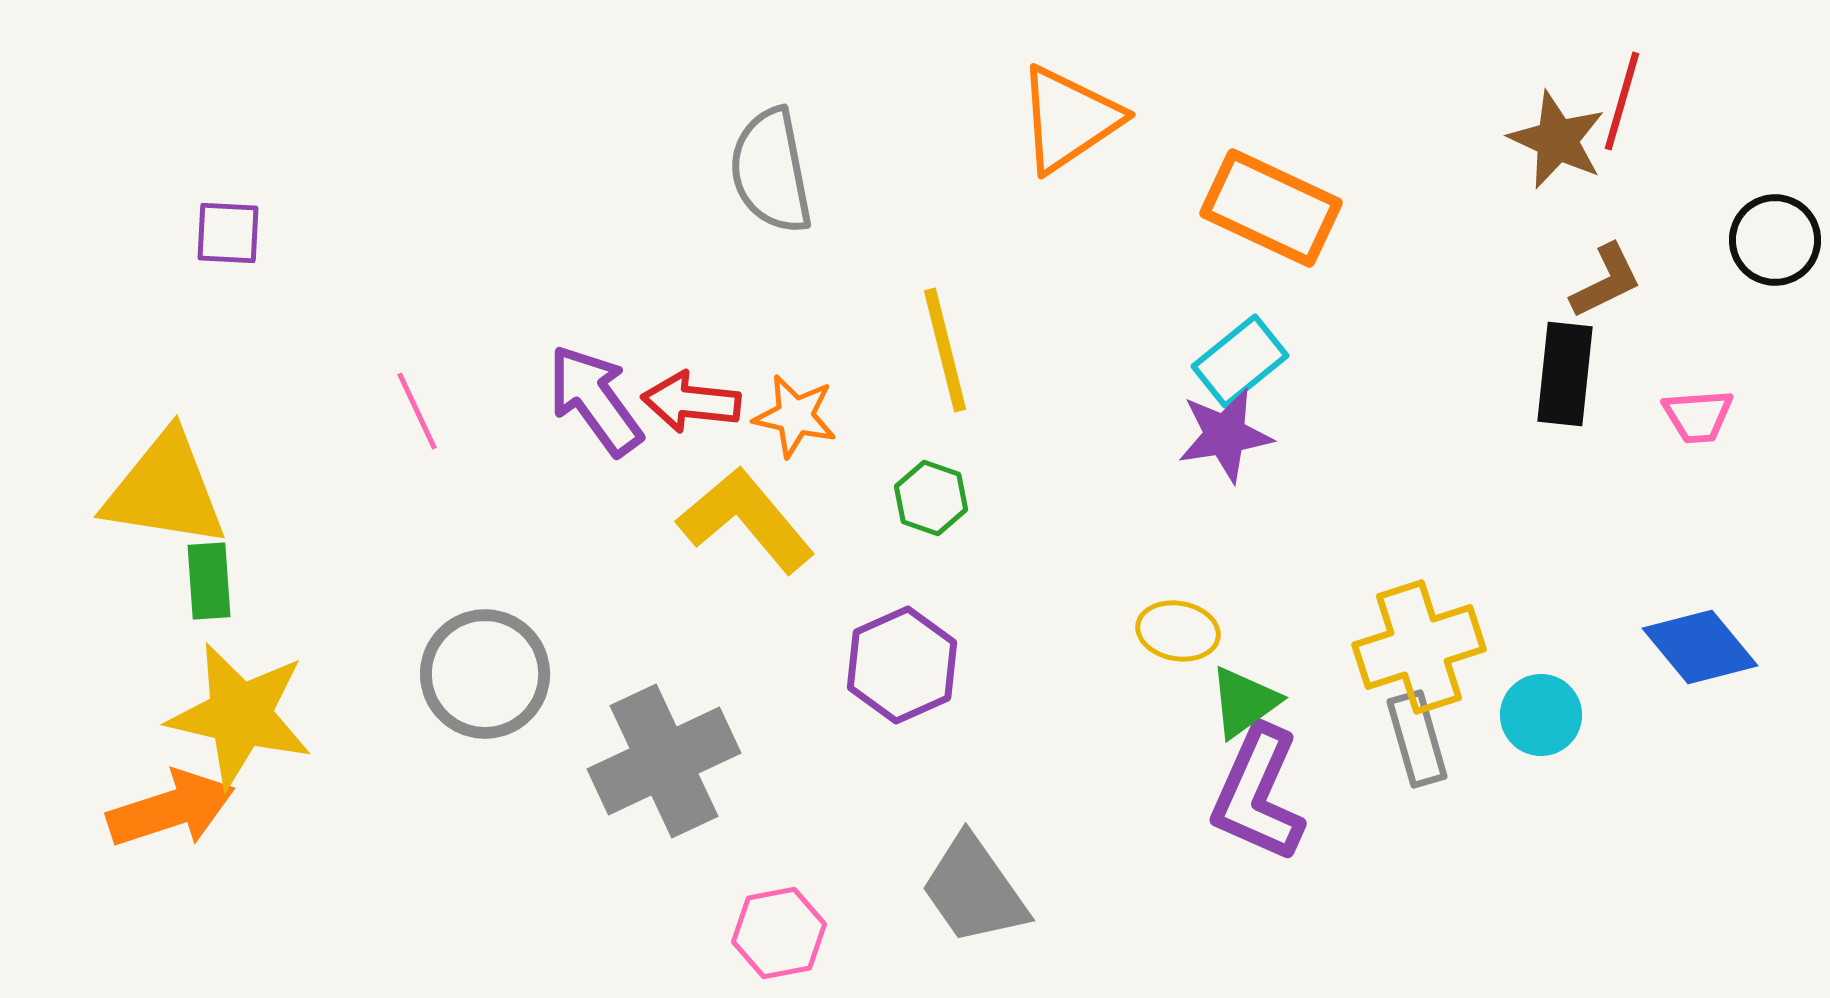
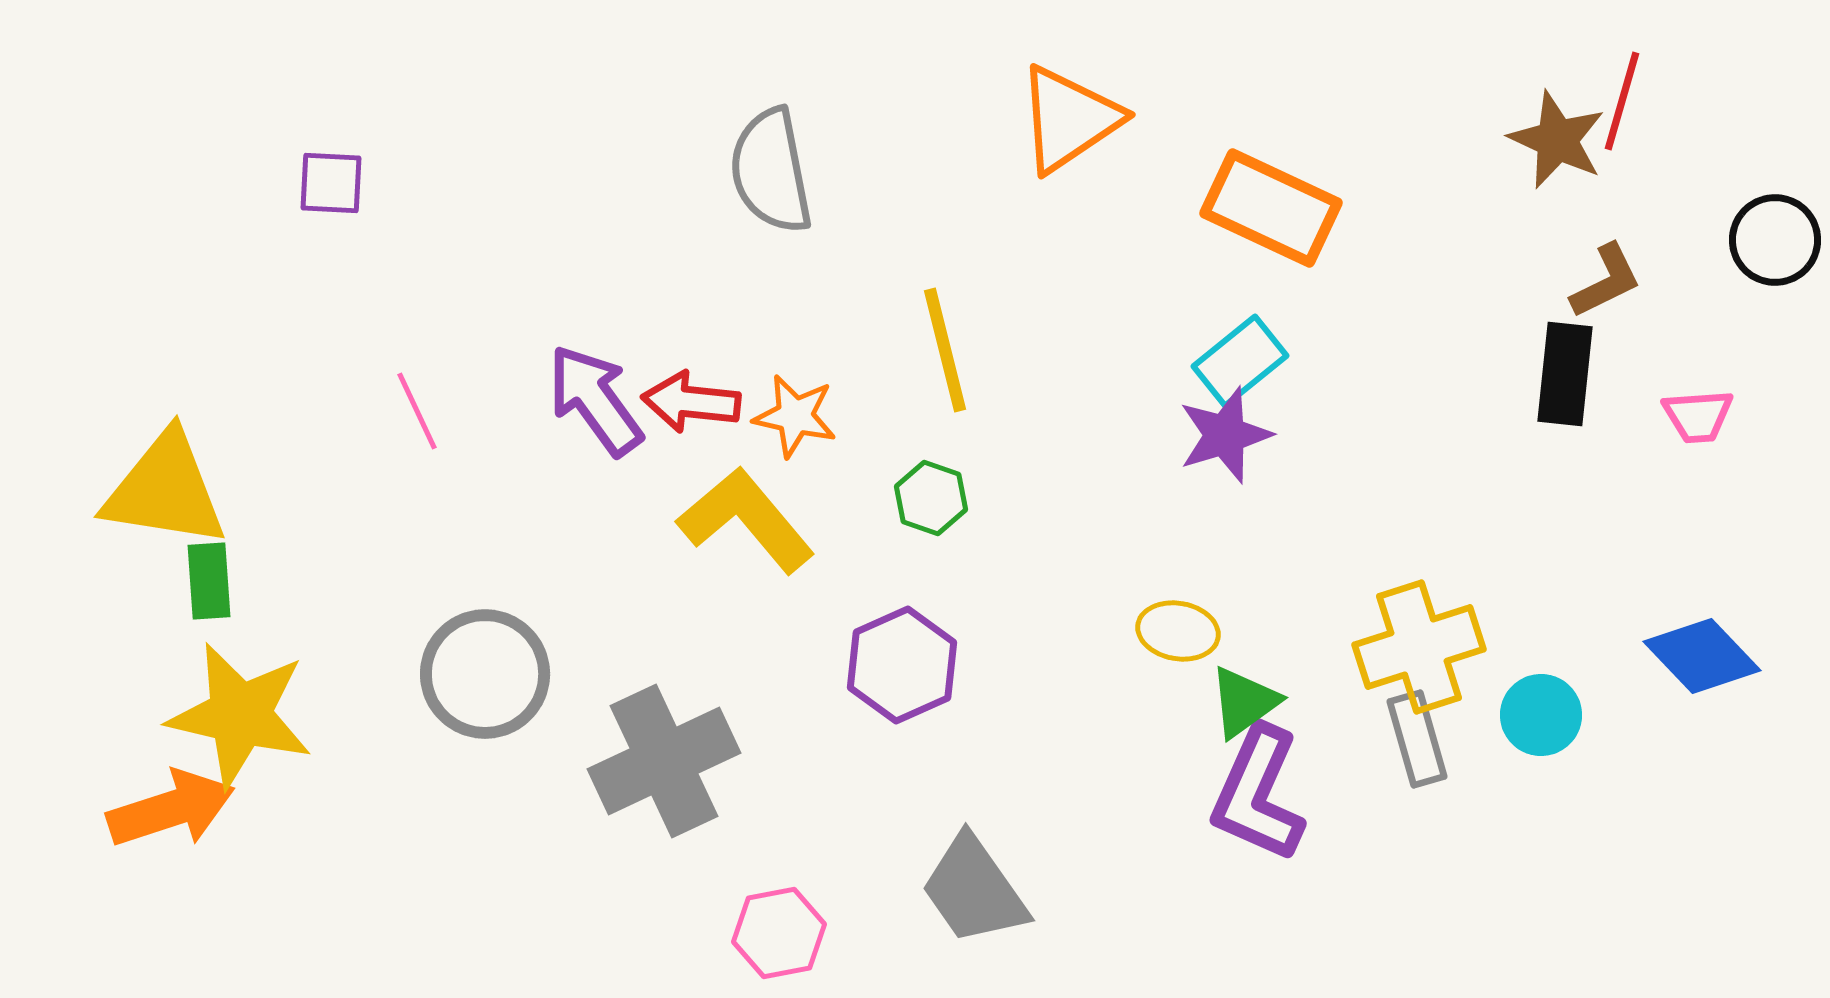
purple square: moved 103 px right, 50 px up
purple star: rotated 8 degrees counterclockwise
blue diamond: moved 2 px right, 9 px down; rotated 4 degrees counterclockwise
